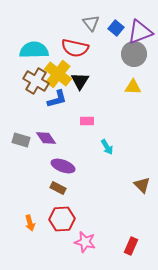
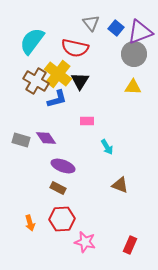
cyan semicircle: moved 2 px left, 9 px up; rotated 52 degrees counterclockwise
brown triangle: moved 22 px left; rotated 24 degrees counterclockwise
red rectangle: moved 1 px left, 1 px up
